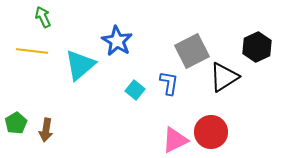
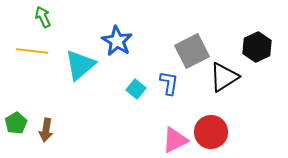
cyan square: moved 1 px right, 1 px up
